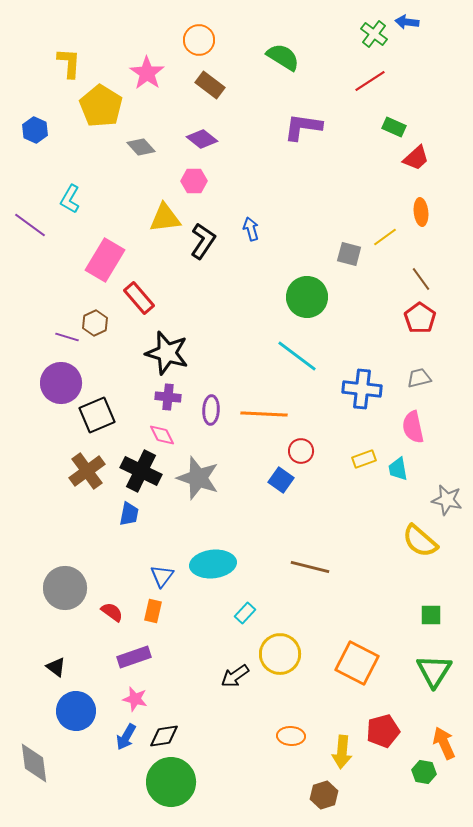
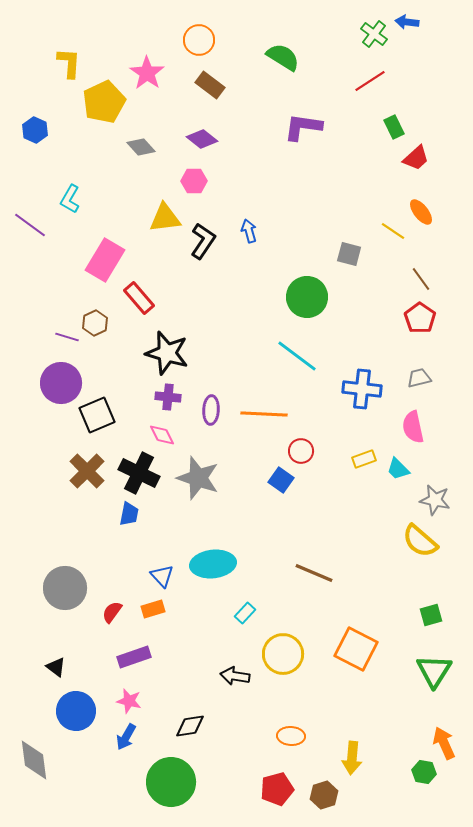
yellow pentagon at (101, 106): moved 3 px right, 4 px up; rotated 15 degrees clockwise
green rectangle at (394, 127): rotated 40 degrees clockwise
orange ellipse at (421, 212): rotated 32 degrees counterclockwise
blue arrow at (251, 229): moved 2 px left, 2 px down
yellow line at (385, 237): moved 8 px right, 6 px up; rotated 70 degrees clockwise
cyan trapezoid at (398, 469): rotated 35 degrees counterclockwise
brown cross at (87, 471): rotated 9 degrees counterclockwise
black cross at (141, 471): moved 2 px left, 2 px down
gray star at (447, 500): moved 12 px left
brown line at (310, 567): moved 4 px right, 6 px down; rotated 9 degrees clockwise
blue triangle at (162, 576): rotated 20 degrees counterclockwise
orange rectangle at (153, 611): moved 2 px up; rotated 60 degrees clockwise
red semicircle at (112, 612): rotated 90 degrees counterclockwise
green square at (431, 615): rotated 15 degrees counterclockwise
yellow circle at (280, 654): moved 3 px right
orange square at (357, 663): moved 1 px left, 14 px up
black arrow at (235, 676): rotated 44 degrees clockwise
pink star at (135, 699): moved 6 px left, 2 px down
red pentagon at (383, 731): moved 106 px left, 58 px down
black diamond at (164, 736): moved 26 px right, 10 px up
yellow arrow at (342, 752): moved 10 px right, 6 px down
gray diamond at (34, 763): moved 3 px up
